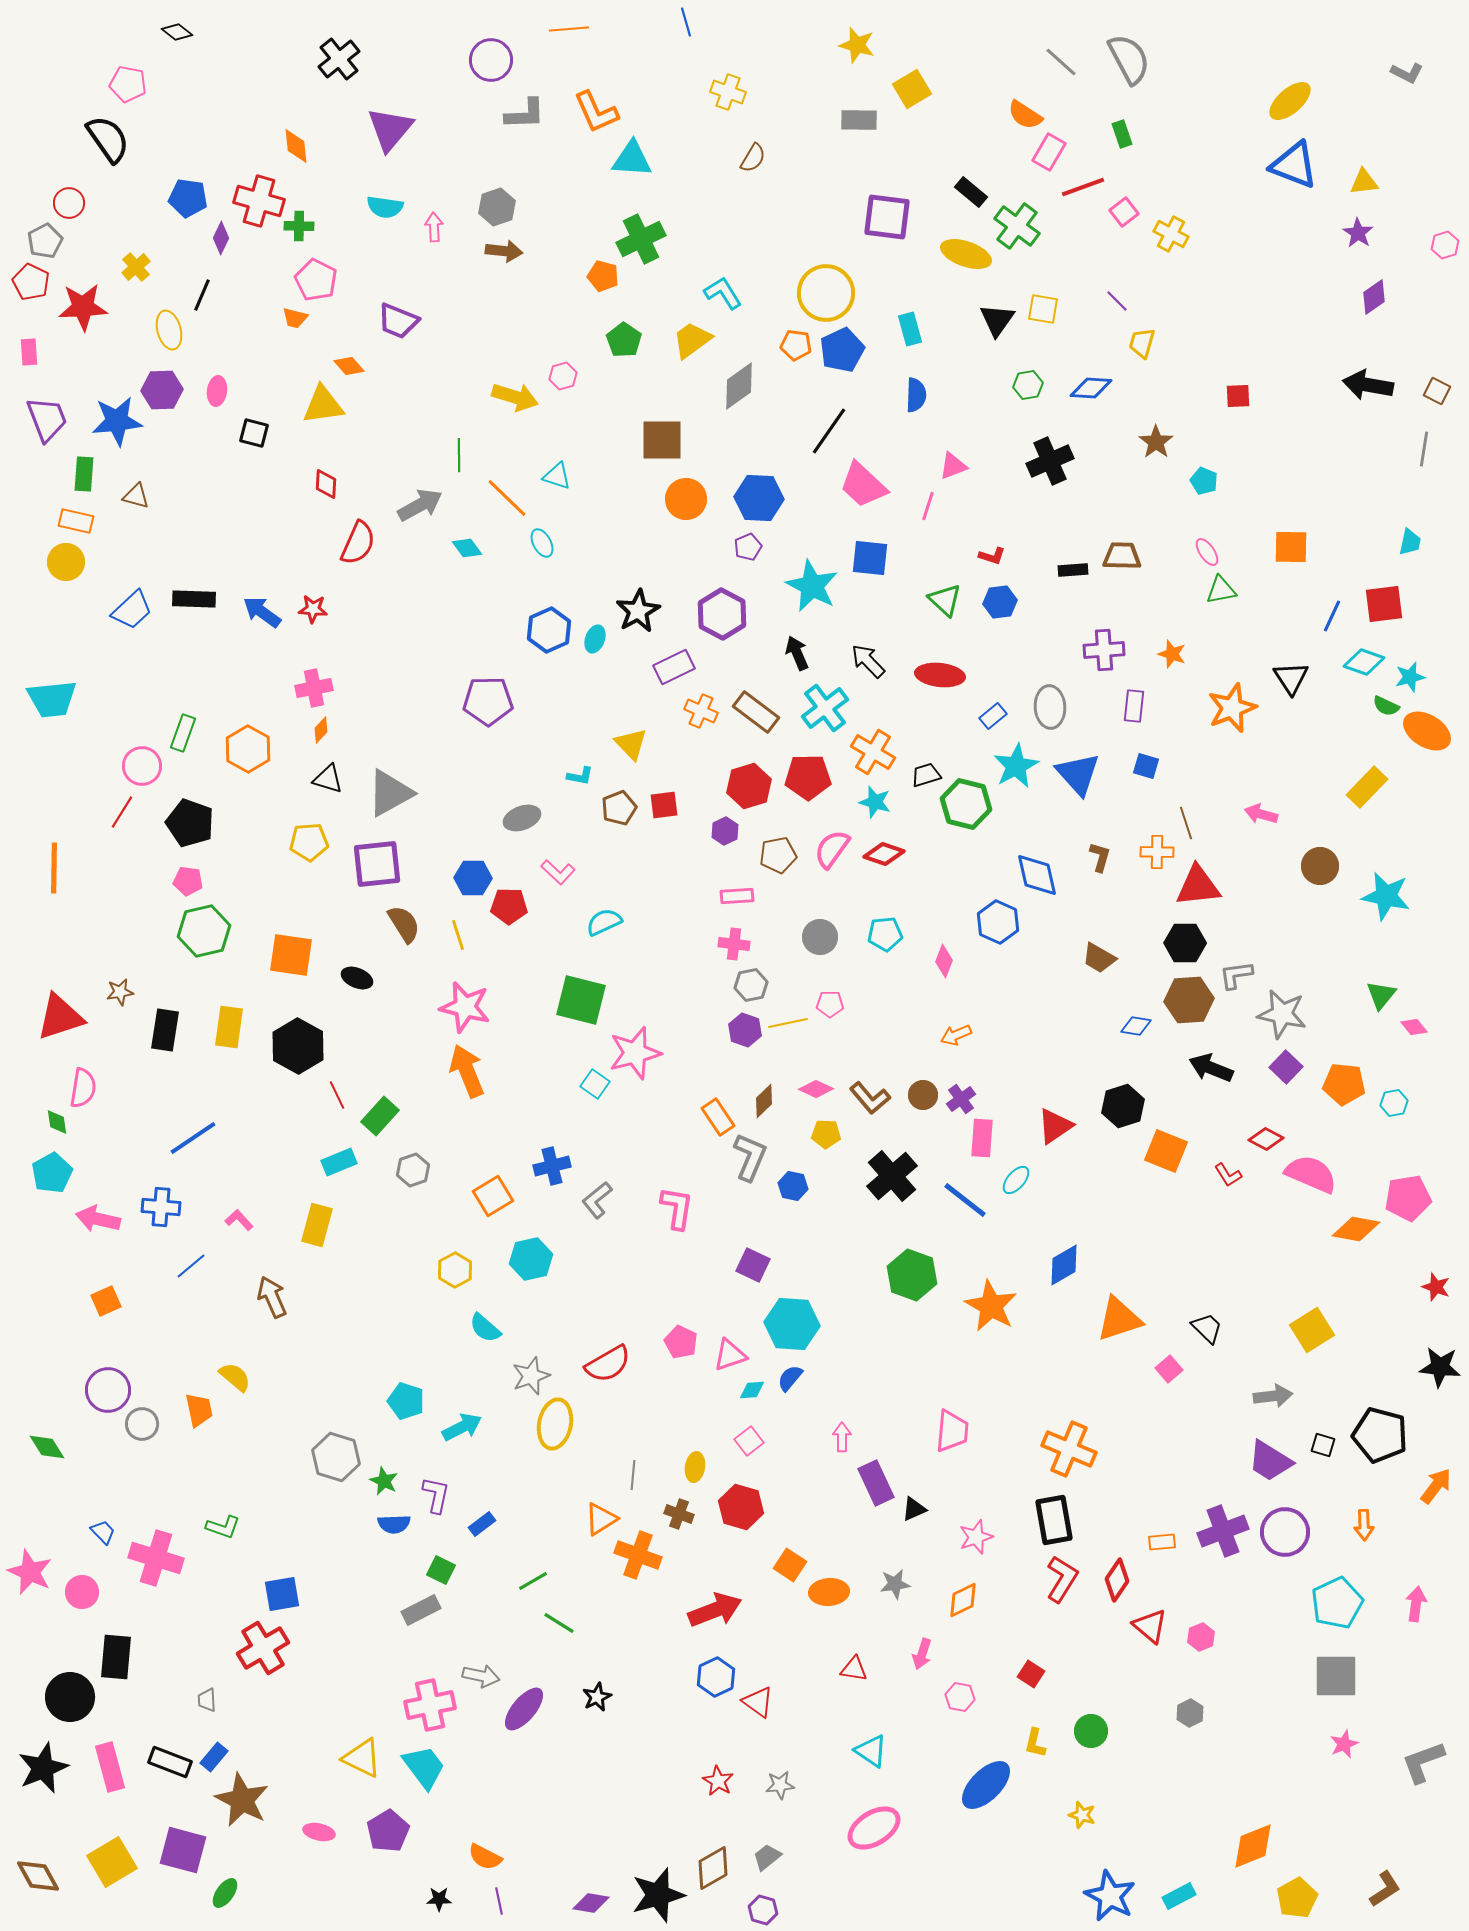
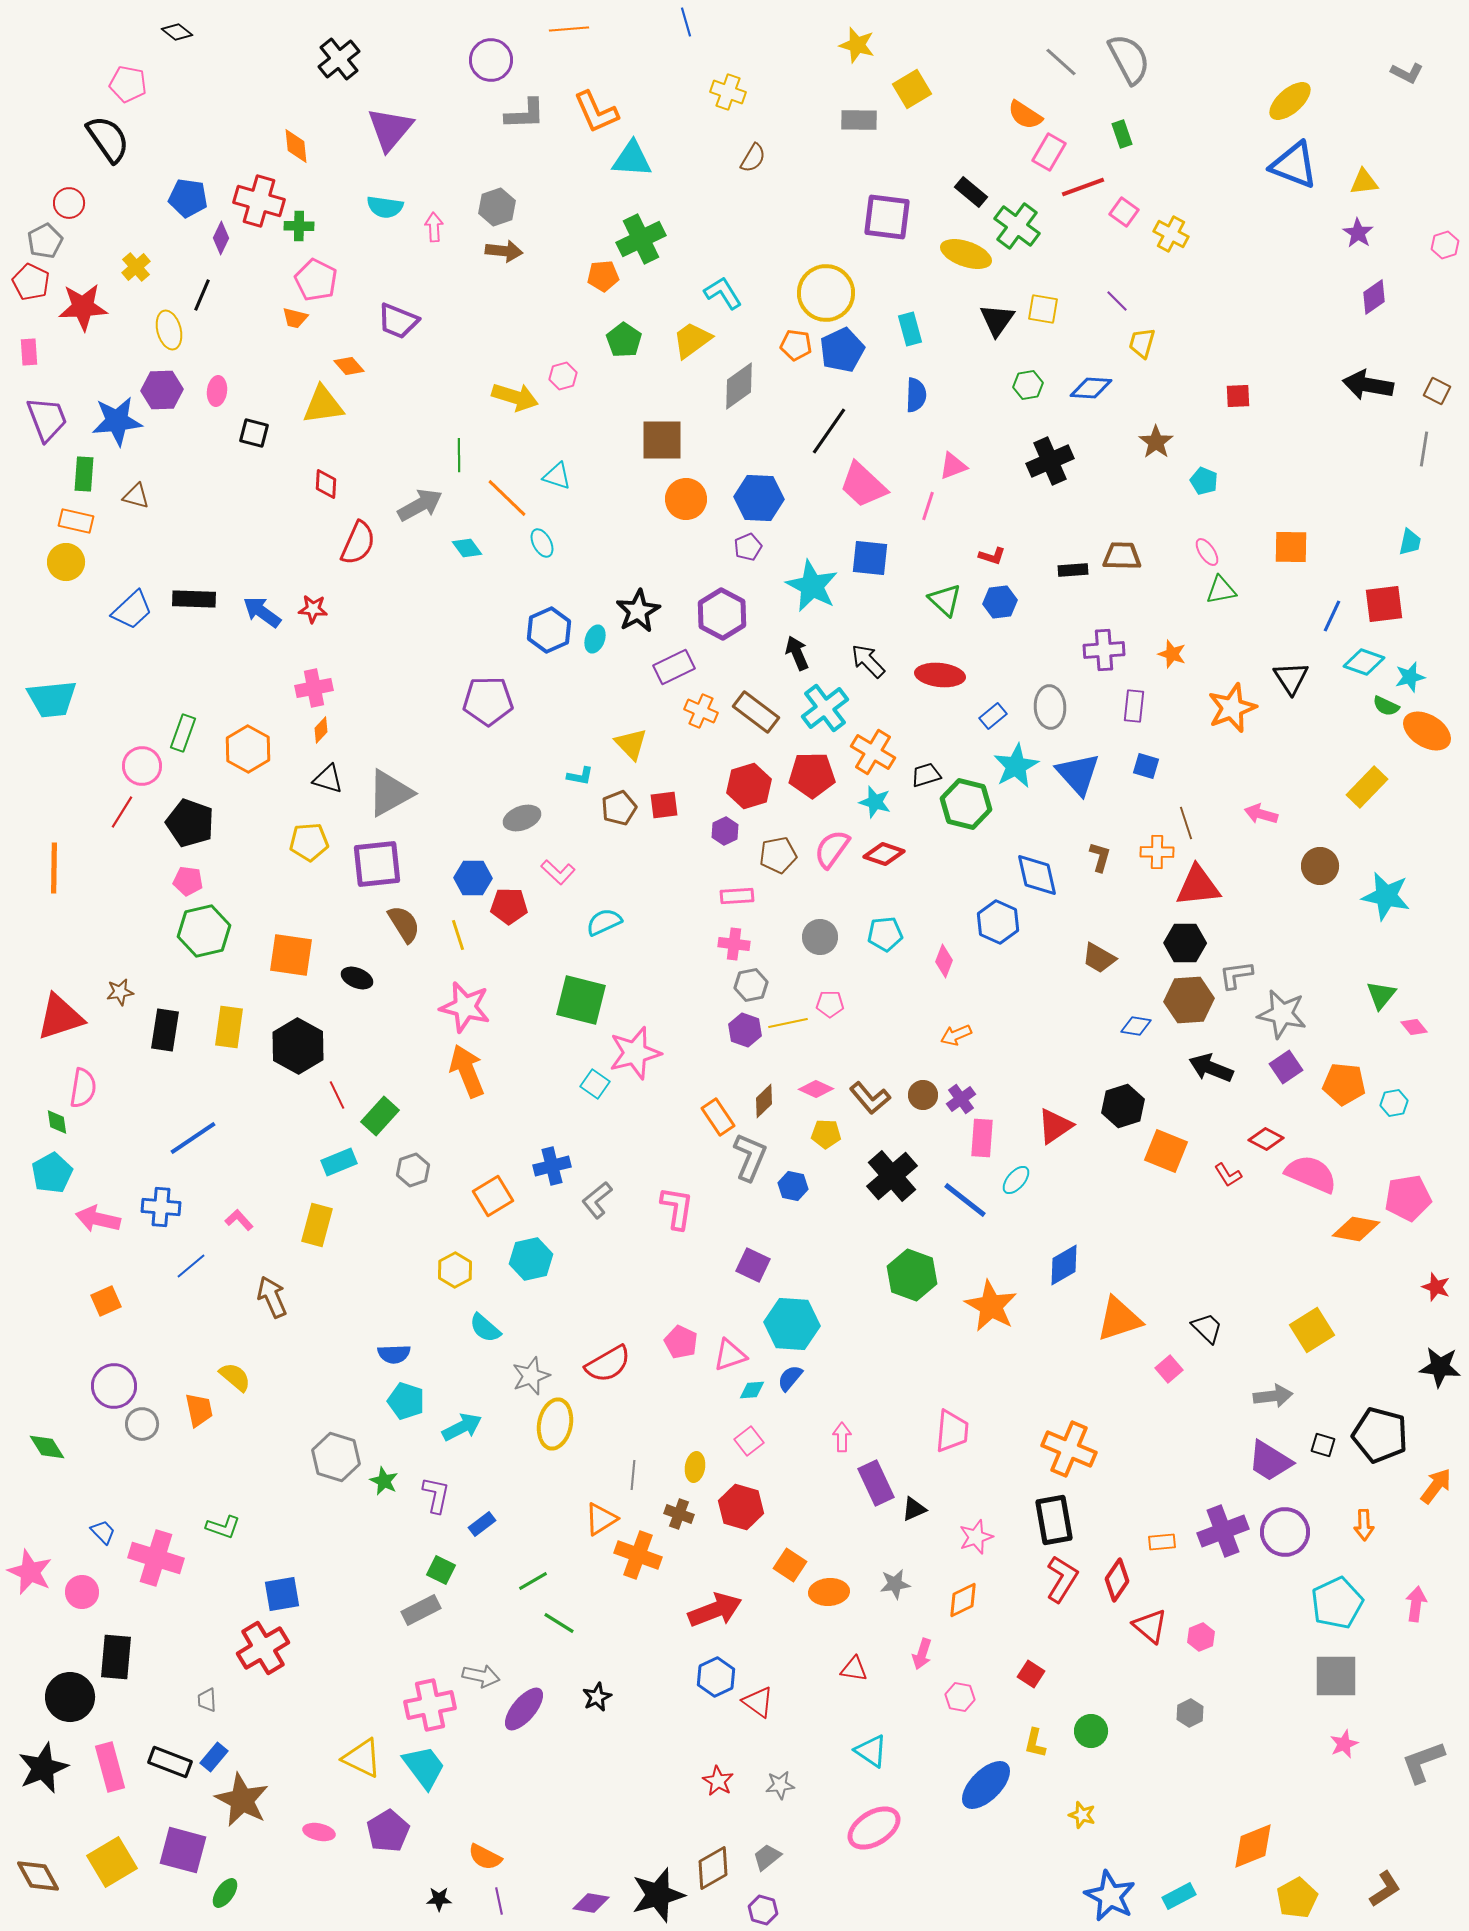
pink square at (1124, 212): rotated 16 degrees counterclockwise
orange pentagon at (603, 276): rotated 20 degrees counterclockwise
red pentagon at (808, 777): moved 4 px right, 2 px up
purple square at (1286, 1067): rotated 12 degrees clockwise
purple circle at (108, 1390): moved 6 px right, 4 px up
blue semicircle at (394, 1524): moved 170 px up
